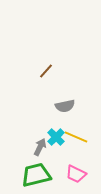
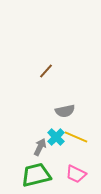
gray semicircle: moved 5 px down
